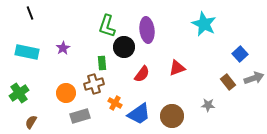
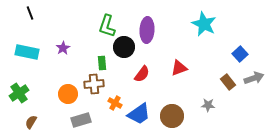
purple ellipse: rotated 10 degrees clockwise
red triangle: moved 2 px right
brown cross: rotated 12 degrees clockwise
orange circle: moved 2 px right, 1 px down
gray rectangle: moved 1 px right, 4 px down
